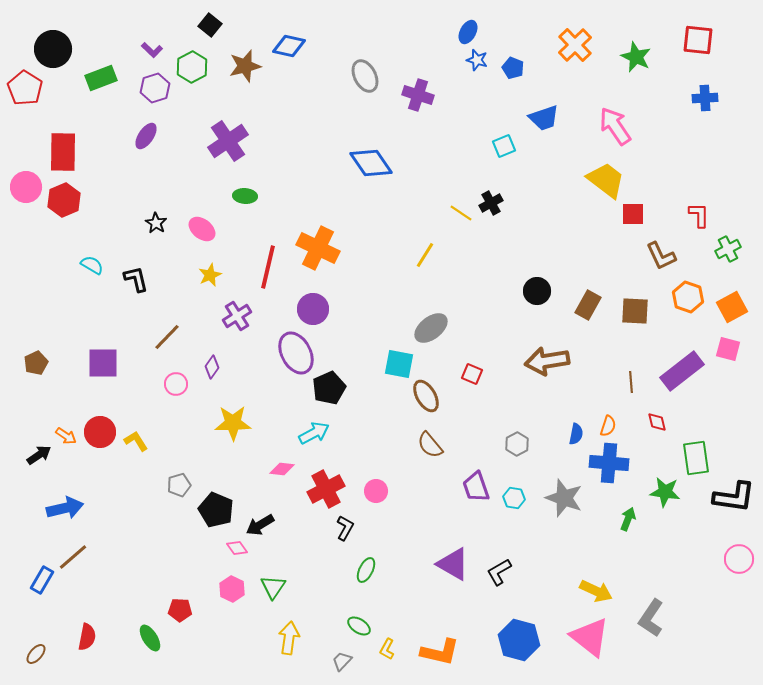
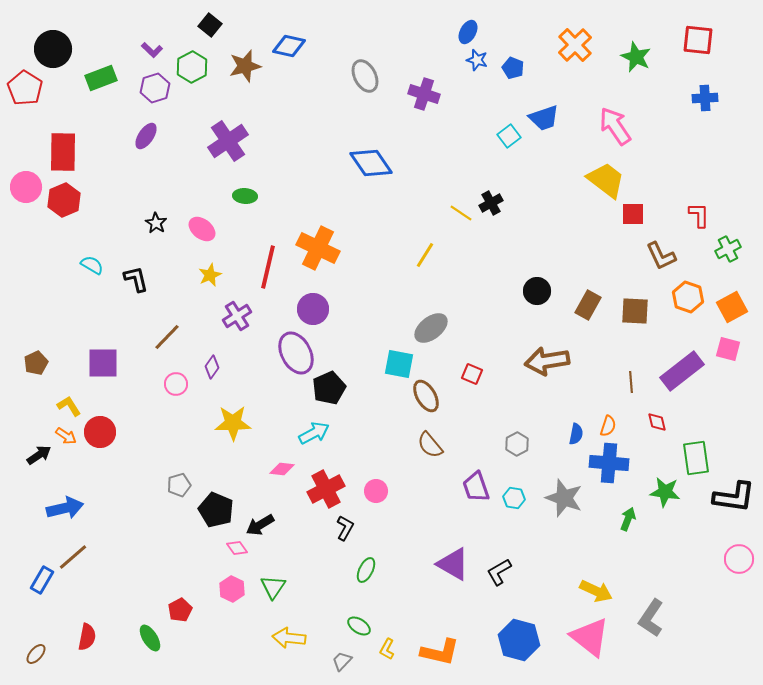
purple cross at (418, 95): moved 6 px right, 1 px up
cyan square at (504, 146): moved 5 px right, 10 px up; rotated 15 degrees counterclockwise
yellow L-shape at (136, 441): moved 67 px left, 35 px up
red pentagon at (180, 610): rotated 30 degrees counterclockwise
yellow arrow at (289, 638): rotated 92 degrees counterclockwise
